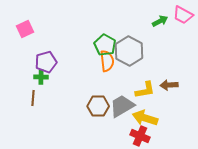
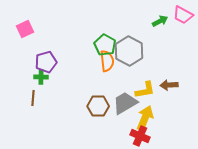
gray trapezoid: moved 3 px right, 3 px up
yellow arrow: rotated 95 degrees clockwise
